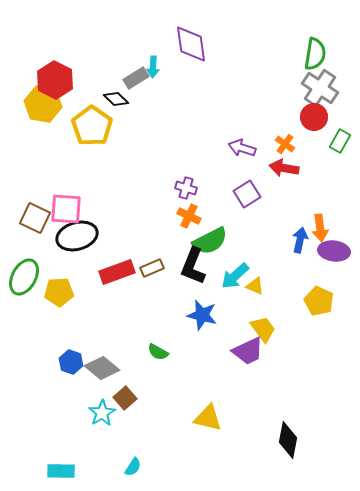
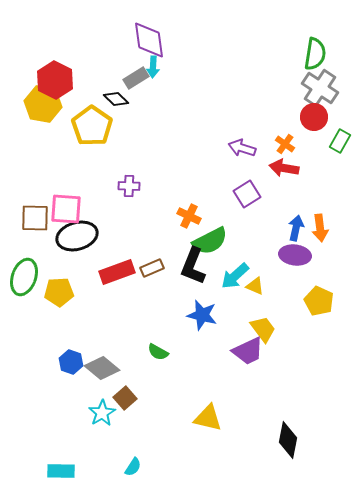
purple diamond at (191, 44): moved 42 px left, 4 px up
purple cross at (186, 188): moved 57 px left, 2 px up; rotated 15 degrees counterclockwise
brown square at (35, 218): rotated 24 degrees counterclockwise
blue arrow at (300, 240): moved 4 px left, 12 px up
purple ellipse at (334, 251): moved 39 px left, 4 px down
green ellipse at (24, 277): rotated 9 degrees counterclockwise
